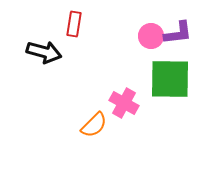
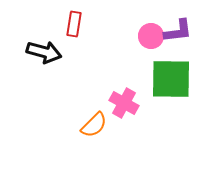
purple L-shape: moved 2 px up
green square: moved 1 px right
